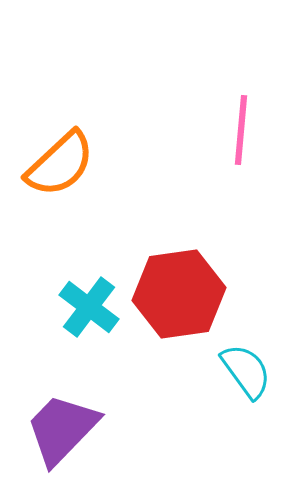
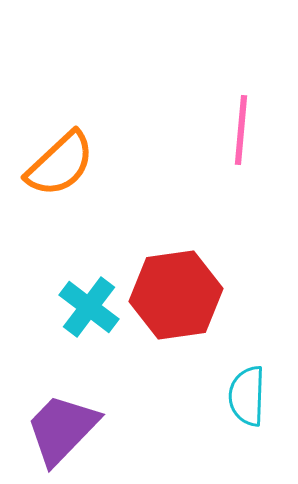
red hexagon: moved 3 px left, 1 px down
cyan semicircle: moved 1 px right, 25 px down; rotated 142 degrees counterclockwise
